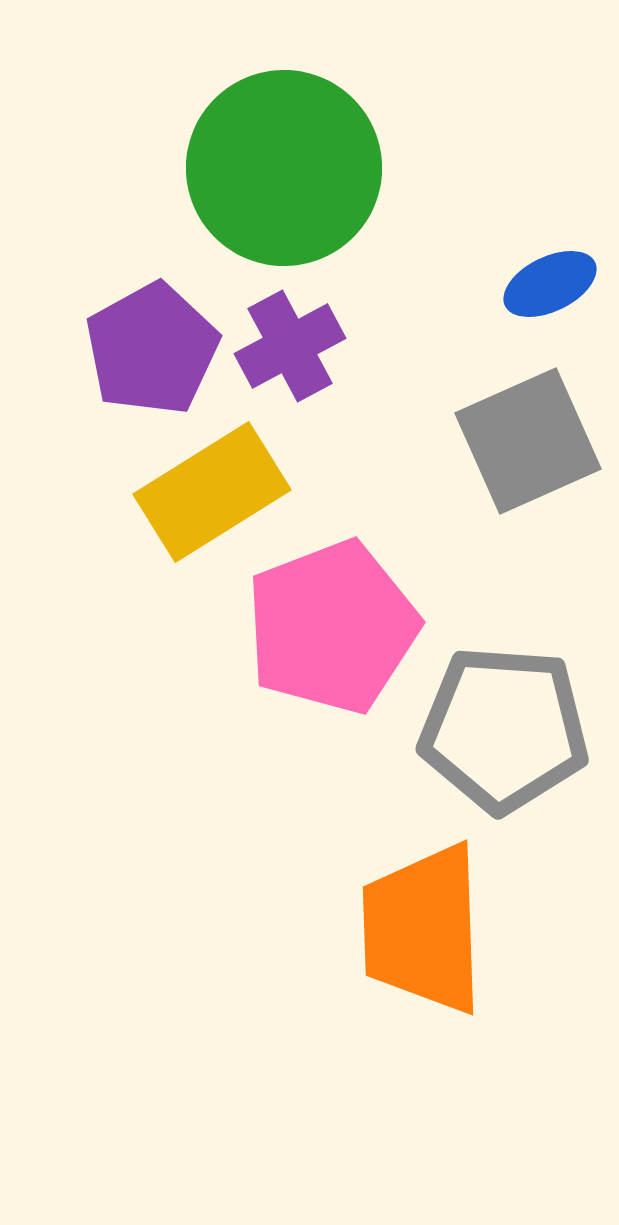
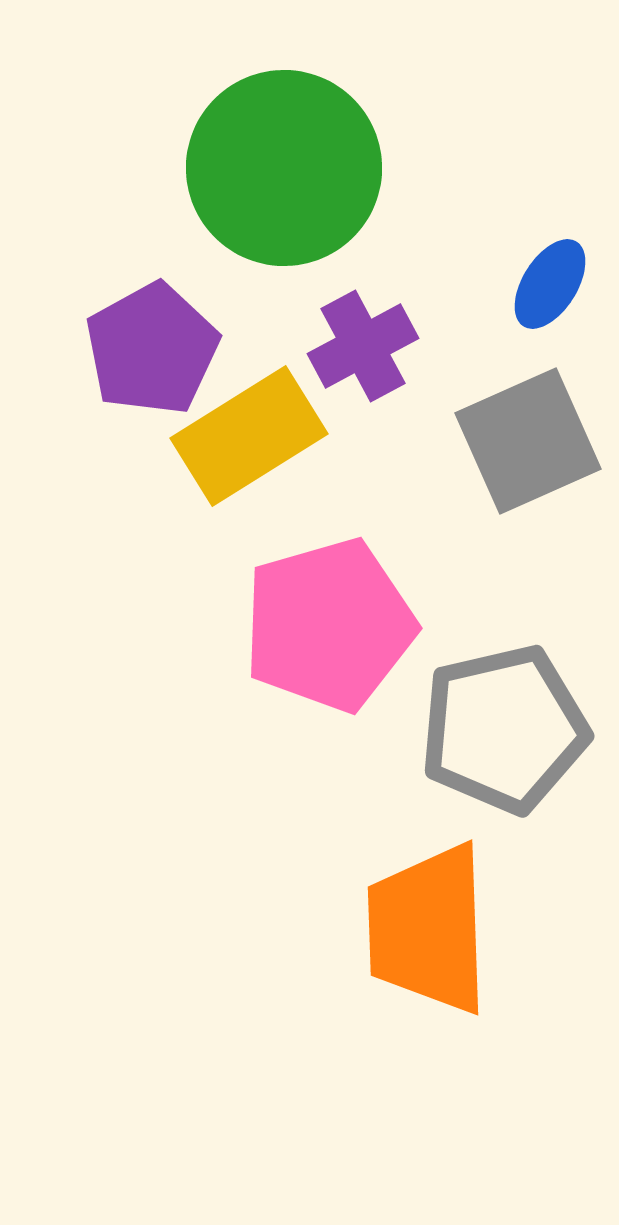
blue ellipse: rotated 32 degrees counterclockwise
purple cross: moved 73 px right
yellow rectangle: moved 37 px right, 56 px up
pink pentagon: moved 3 px left, 2 px up; rotated 5 degrees clockwise
gray pentagon: rotated 17 degrees counterclockwise
orange trapezoid: moved 5 px right
